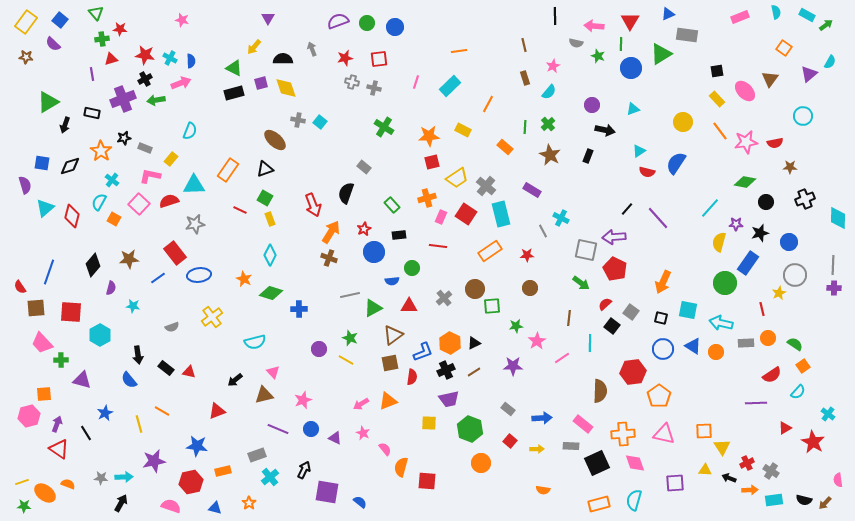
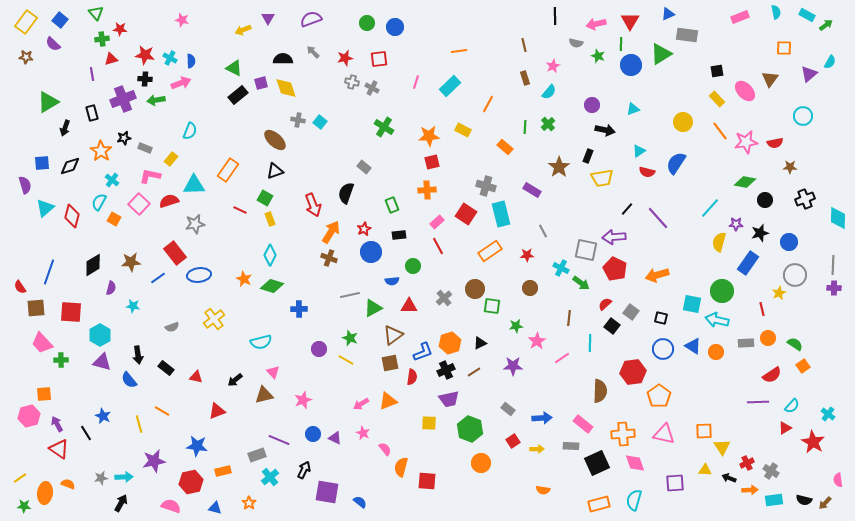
purple semicircle at (338, 21): moved 27 px left, 2 px up
pink arrow at (594, 26): moved 2 px right, 2 px up; rotated 18 degrees counterclockwise
yellow arrow at (254, 47): moved 11 px left, 17 px up; rotated 28 degrees clockwise
orange square at (784, 48): rotated 35 degrees counterclockwise
gray arrow at (312, 49): moved 1 px right, 3 px down; rotated 24 degrees counterclockwise
blue circle at (631, 68): moved 3 px up
black cross at (145, 79): rotated 32 degrees clockwise
gray cross at (374, 88): moved 2 px left; rotated 16 degrees clockwise
black rectangle at (234, 93): moved 4 px right, 2 px down; rotated 24 degrees counterclockwise
black rectangle at (92, 113): rotated 63 degrees clockwise
black arrow at (65, 125): moved 3 px down
brown star at (550, 155): moved 9 px right, 12 px down; rotated 10 degrees clockwise
blue square at (42, 163): rotated 14 degrees counterclockwise
black triangle at (265, 169): moved 10 px right, 2 px down
yellow trapezoid at (457, 178): moved 145 px right; rotated 25 degrees clockwise
gray cross at (486, 186): rotated 24 degrees counterclockwise
orange cross at (427, 198): moved 8 px up; rotated 12 degrees clockwise
black circle at (766, 202): moved 1 px left, 2 px up
green rectangle at (392, 205): rotated 21 degrees clockwise
pink rectangle at (441, 217): moved 4 px left, 5 px down; rotated 24 degrees clockwise
cyan cross at (561, 218): moved 50 px down
red line at (438, 246): rotated 54 degrees clockwise
blue circle at (374, 252): moved 3 px left
brown star at (129, 259): moved 2 px right, 3 px down
black diamond at (93, 265): rotated 20 degrees clockwise
green circle at (412, 268): moved 1 px right, 2 px up
orange arrow at (663, 282): moved 6 px left, 7 px up; rotated 50 degrees clockwise
green circle at (725, 283): moved 3 px left, 8 px down
green diamond at (271, 293): moved 1 px right, 7 px up
green square at (492, 306): rotated 12 degrees clockwise
cyan square at (688, 310): moved 4 px right, 6 px up
yellow cross at (212, 317): moved 2 px right, 2 px down
cyan arrow at (721, 323): moved 4 px left, 3 px up
cyan semicircle at (255, 342): moved 6 px right
orange hexagon at (450, 343): rotated 15 degrees clockwise
black triangle at (474, 343): moved 6 px right
red triangle at (189, 372): moved 7 px right, 5 px down
purple triangle at (82, 380): moved 20 px right, 18 px up
cyan semicircle at (798, 392): moved 6 px left, 14 px down
purple line at (756, 403): moved 2 px right, 1 px up
blue star at (105, 413): moved 2 px left, 3 px down; rotated 21 degrees counterclockwise
purple arrow at (57, 424): rotated 49 degrees counterclockwise
purple line at (278, 429): moved 1 px right, 11 px down
blue circle at (311, 429): moved 2 px right, 5 px down
red square at (510, 441): moved 3 px right; rotated 16 degrees clockwise
gray star at (101, 478): rotated 16 degrees counterclockwise
yellow line at (22, 482): moved 2 px left, 4 px up; rotated 16 degrees counterclockwise
orange ellipse at (45, 493): rotated 60 degrees clockwise
